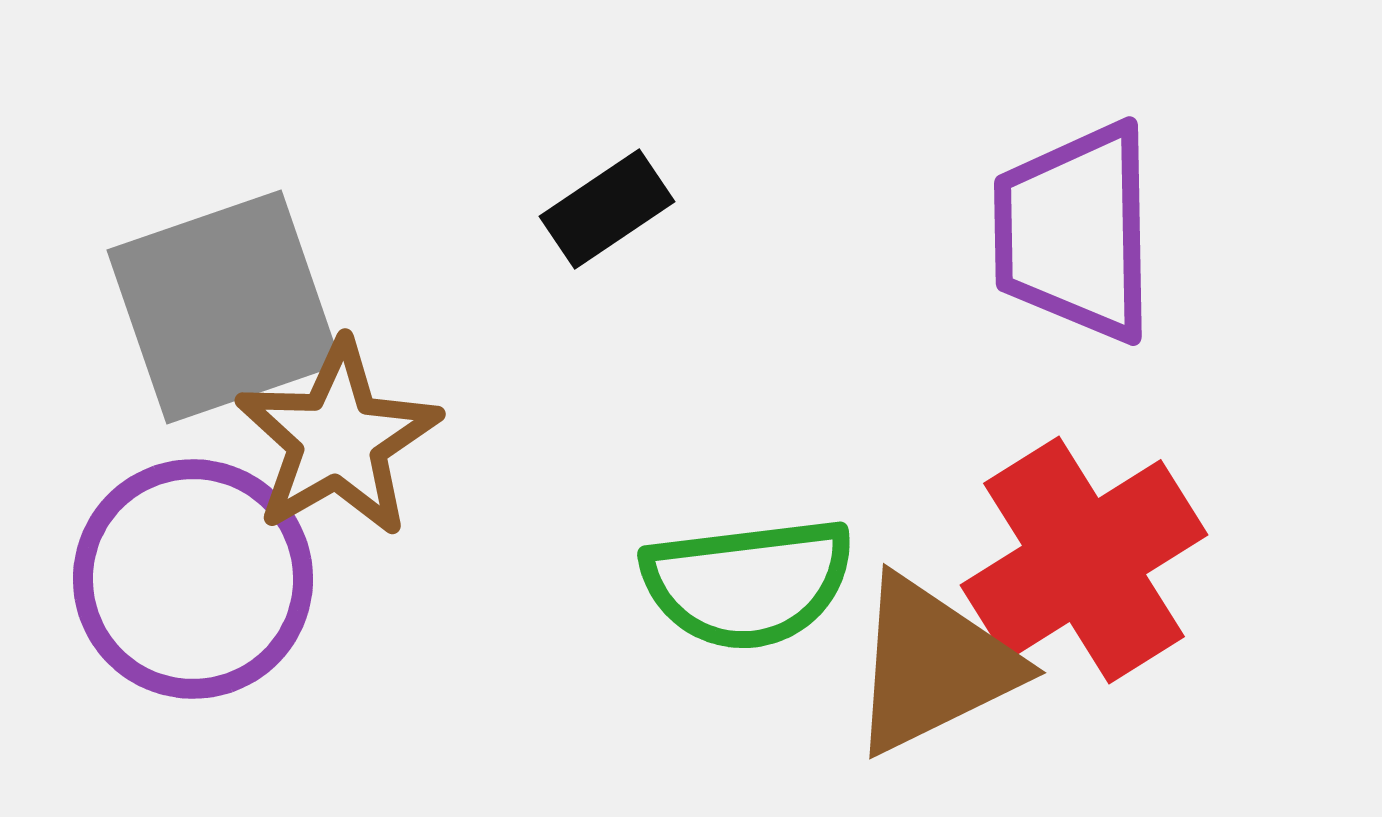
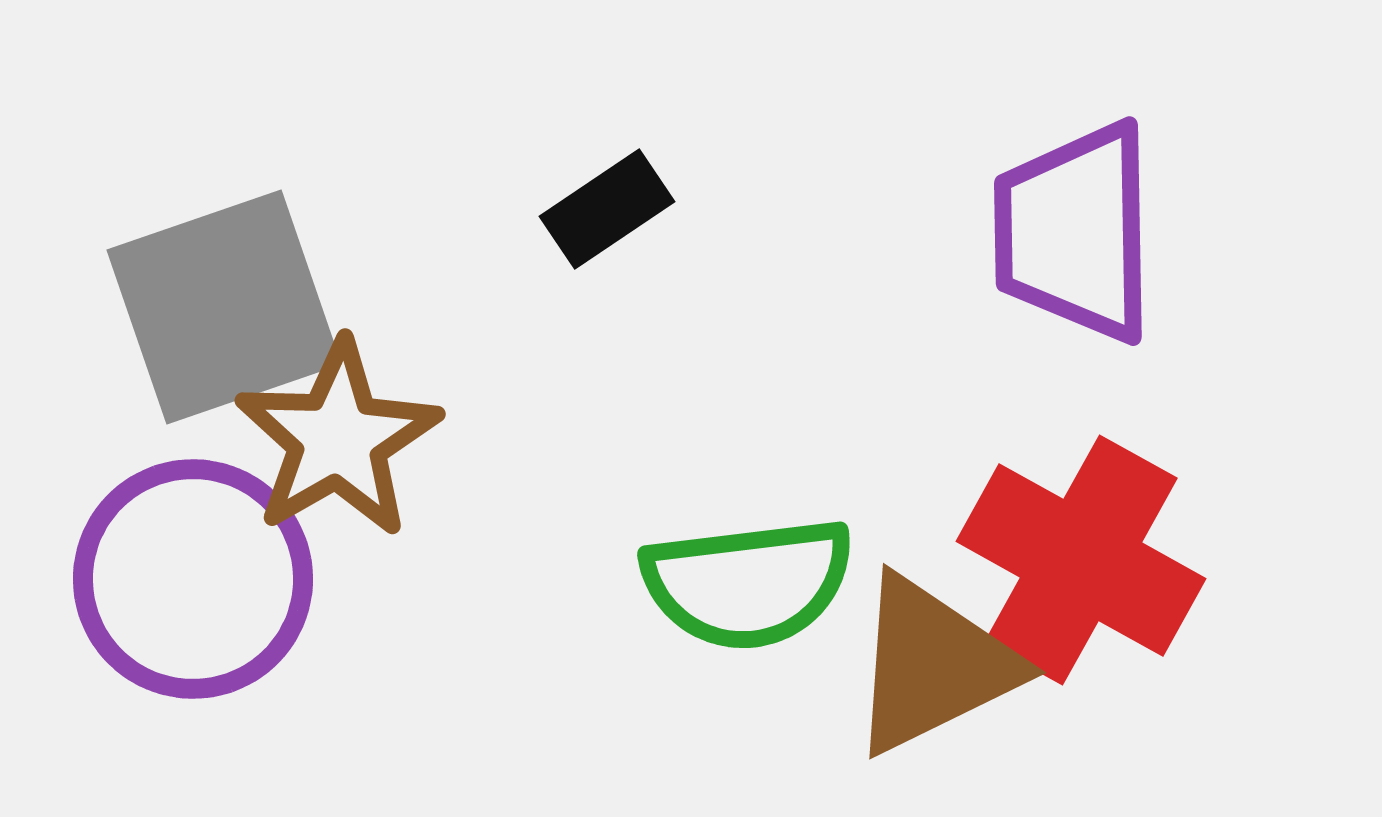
red cross: moved 3 px left; rotated 29 degrees counterclockwise
